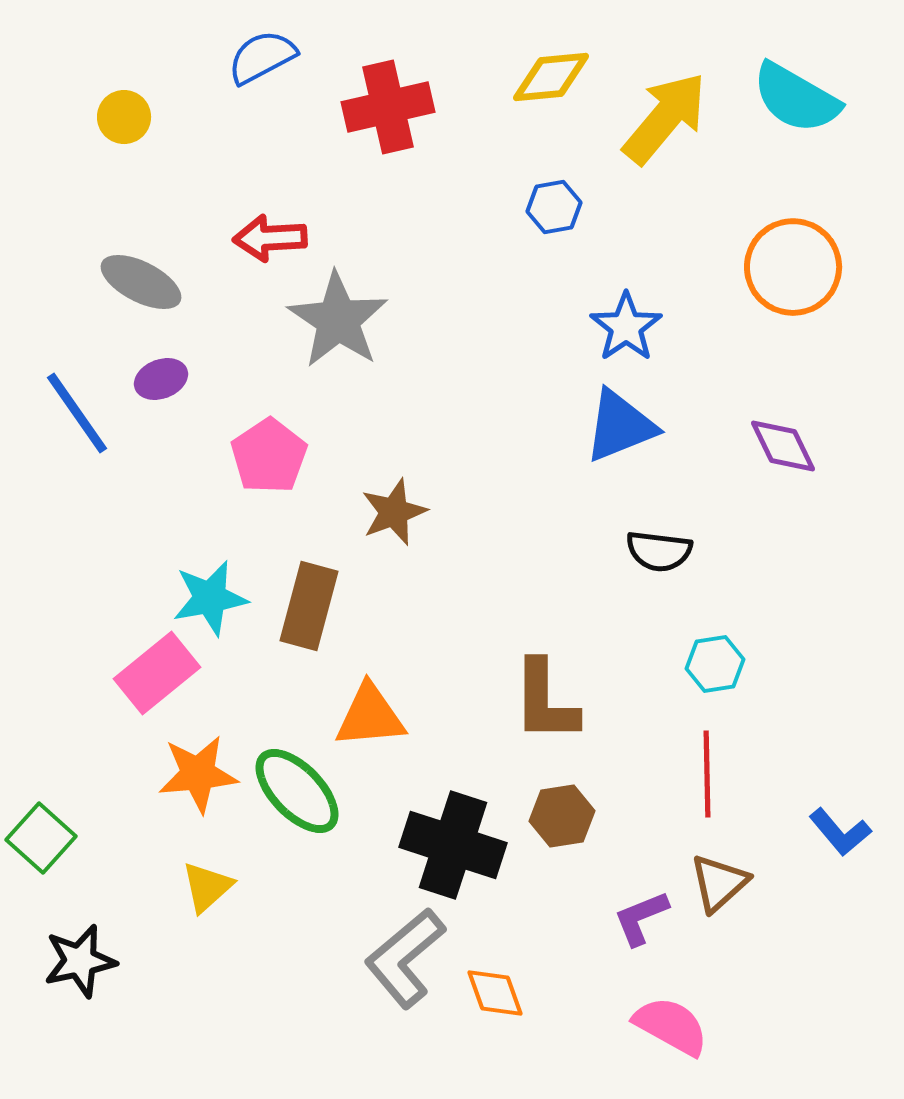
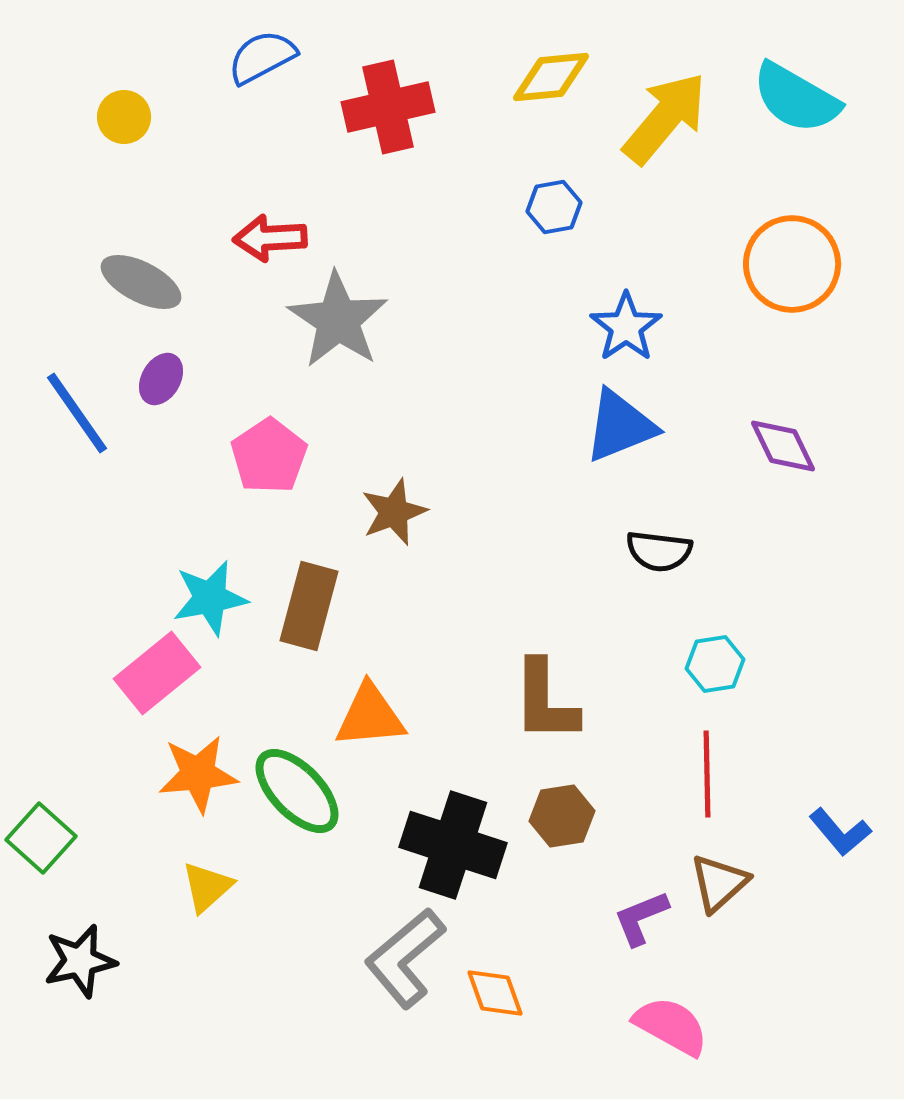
orange circle: moved 1 px left, 3 px up
purple ellipse: rotated 39 degrees counterclockwise
